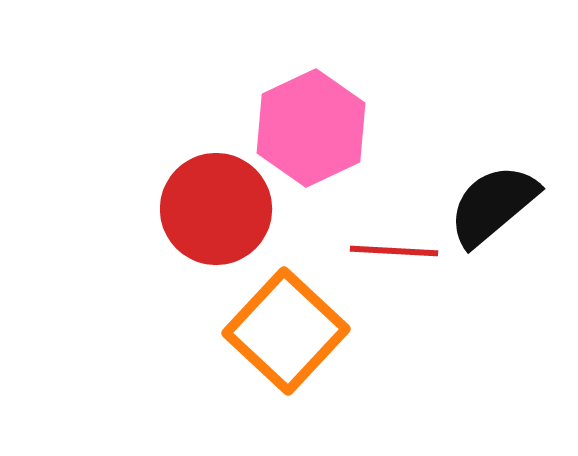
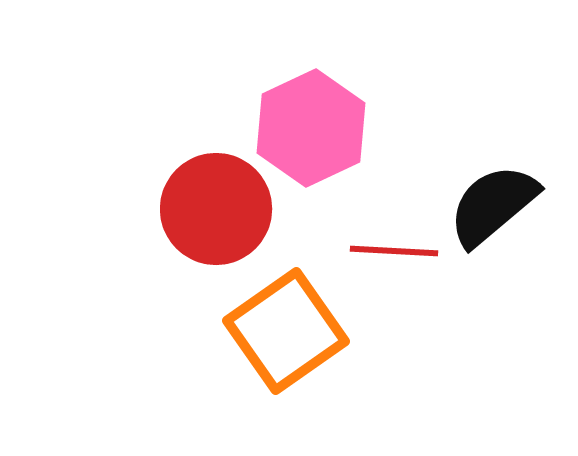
orange square: rotated 12 degrees clockwise
